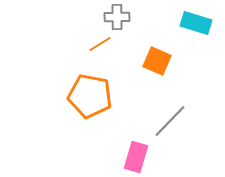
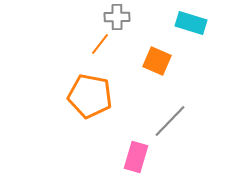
cyan rectangle: moved 5 px left
orange line: rotated 20 degrees counterclockwise
